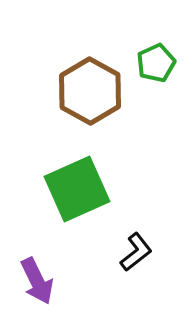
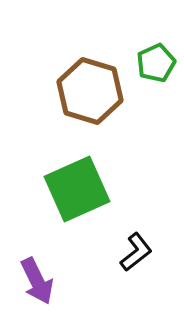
brown hexagon: rotated 12 degrees counterclockwise
